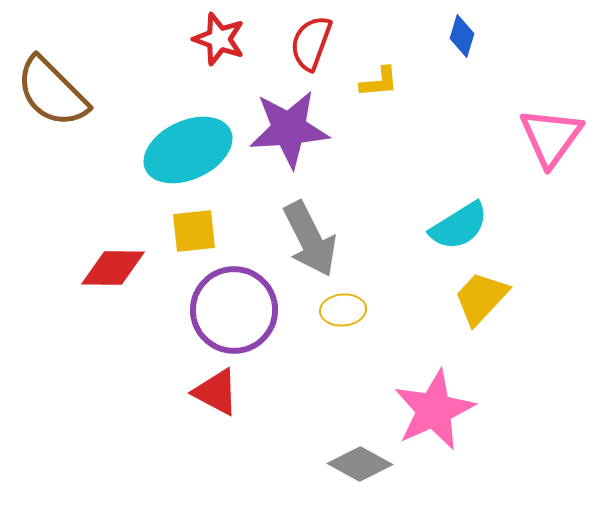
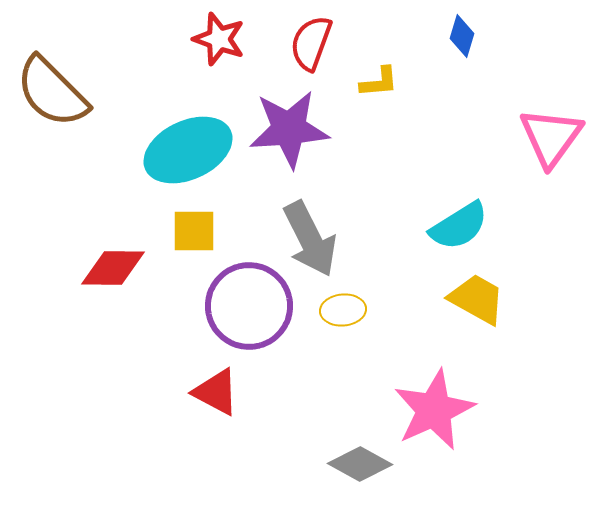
yellow square: rotated 6 degrees clockwise
yellow trapezoid: moved 4 px left, 1 px down; rotated 76 degrees clockwise
purple circle: moved 15 px right, 4 px up
